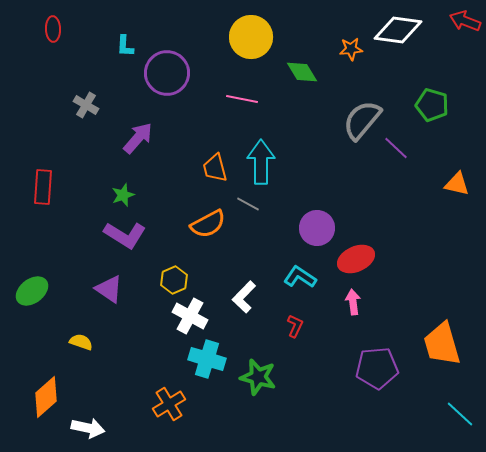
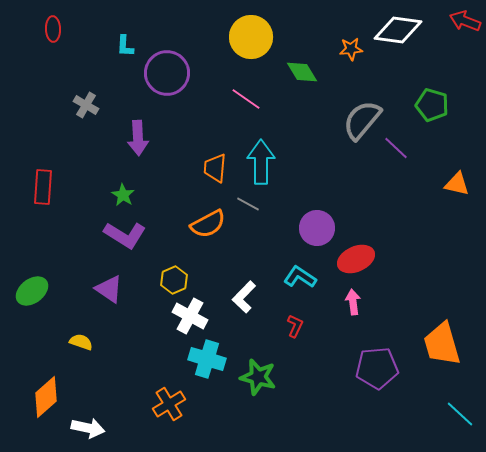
pink line at (242, 99): moved 4 px right; rotated 24 degrees clockwise
purple arrow at (138, 138): rotated 136 degrees clockwise
orange trapezoid at (215, 168): rotated 20 degrees clockwise
green star at (123, 195): rotated 20 degrees counterclockwise
